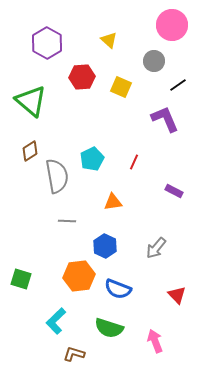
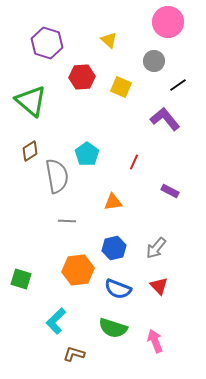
pink circle: moved 4 px left, 3 px up
purple hexagon: rotated 12 degrees counterclockwise
purple L-shape: rotated 16 degrees counterclockwise
cyan pentagon: moved 5 px left, 5 px up; rotated 10 degrees counterclockwise
purple rectangle: moved 4 px left
blue hexagon: moved 9 px right, 2 px down; rotated 20 degrees clockwise
orange hexagon: moved 1 px left, 6 px up
red triangle: moved 18 px left, 9 px up
green semicircle: moved 4 px right
